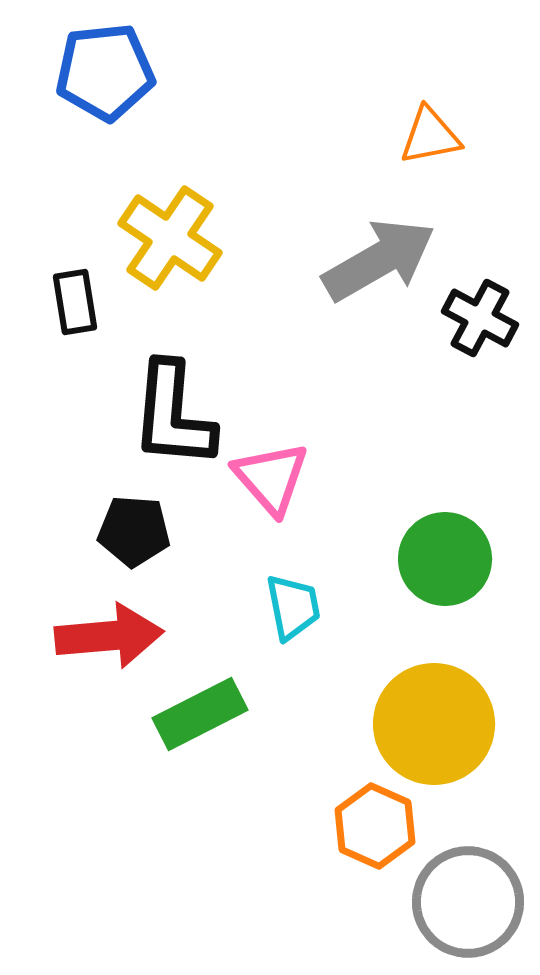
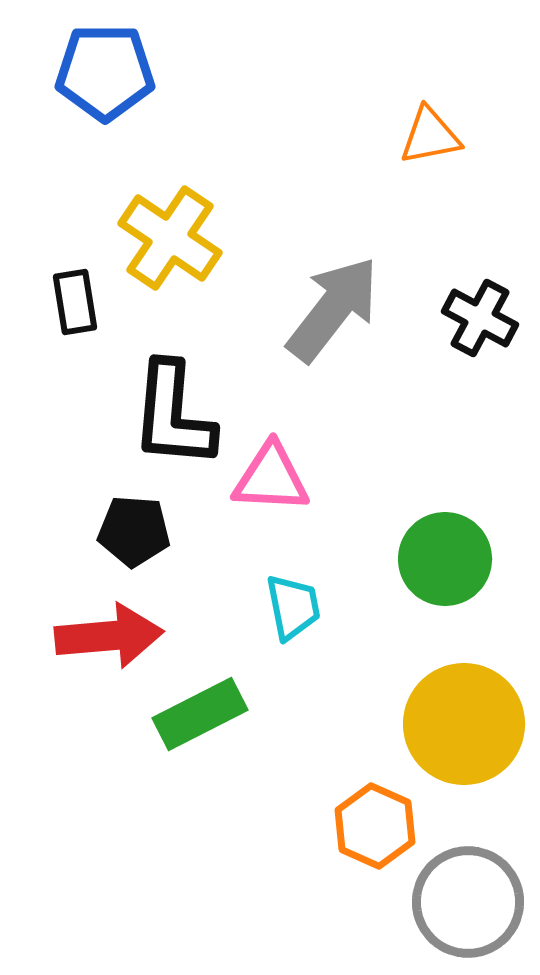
blue pentagon: rotated 6 degrees clockwise
gray arrow: moved 46 px left, 49 px down; rotated 22 degrees counterclockwise
pink triangle: rotated 46 degrees counterclockwise
yellow circle: moved 30 px right
